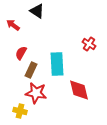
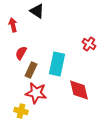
red arrow: rotated 40 degrees clockwise
cyan rectangle: rotated 15 degrees clockwise
yellow cross: moved 1 px right
